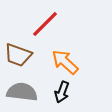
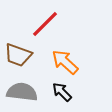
black arrow: rotated 115 degrees clockwise
